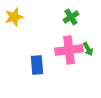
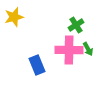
green cross: moved 5 px right, 8 px down
pink cross: rotated 8 degrees clockwise
blue rectangle: rotated 18 degrees counterclockwise
